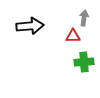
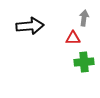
red triangle: moved 2 px down
